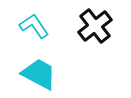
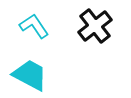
cyan trapezoid: moved 9 px left, 1 px down
